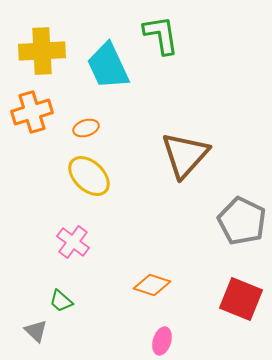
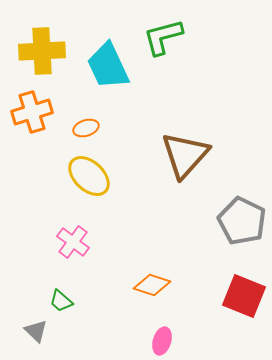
green L-shape: moved 2 px right, 2 px down; rotated 96 degrees counterclockwise
red square: moved 3 px right, 3 px up
